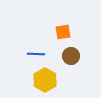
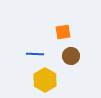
blue line: moved 1 px left
